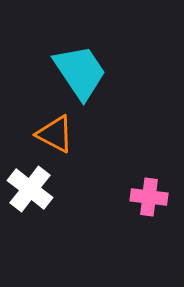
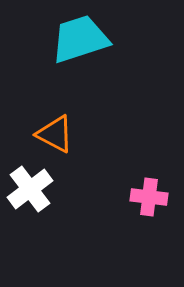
cyan trapezoid: moved 33 px up; rotated 74 degrees counterclockwise
white cross: rotated 15 degrees clockwise
